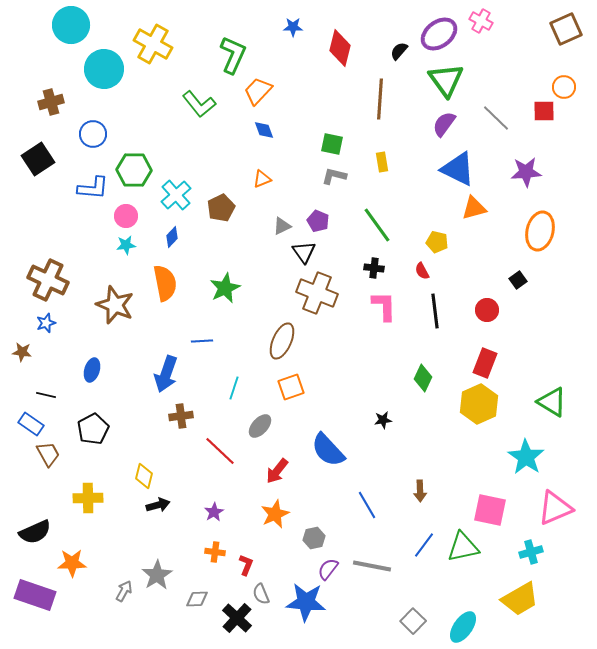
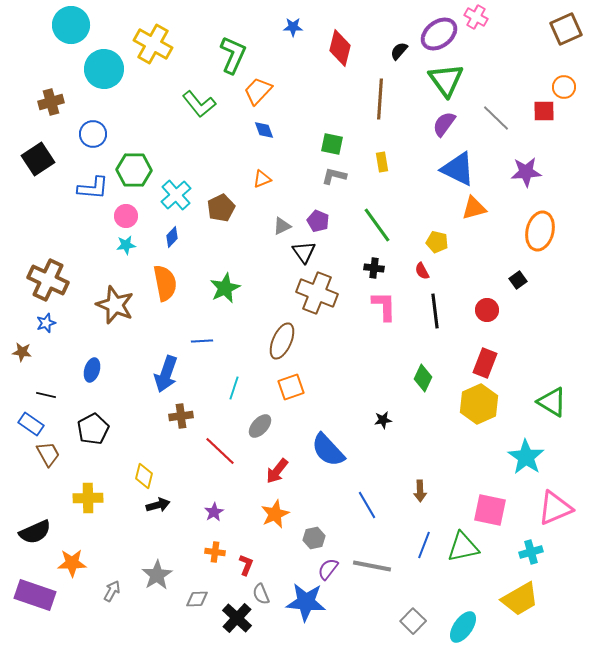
pink cross at (481, 21): moved 5 px left, 4 px up
blue line at (424, 545): rotated 16 degrees counterclockwise
gray arrow at (124, 591): moved 12 px left
